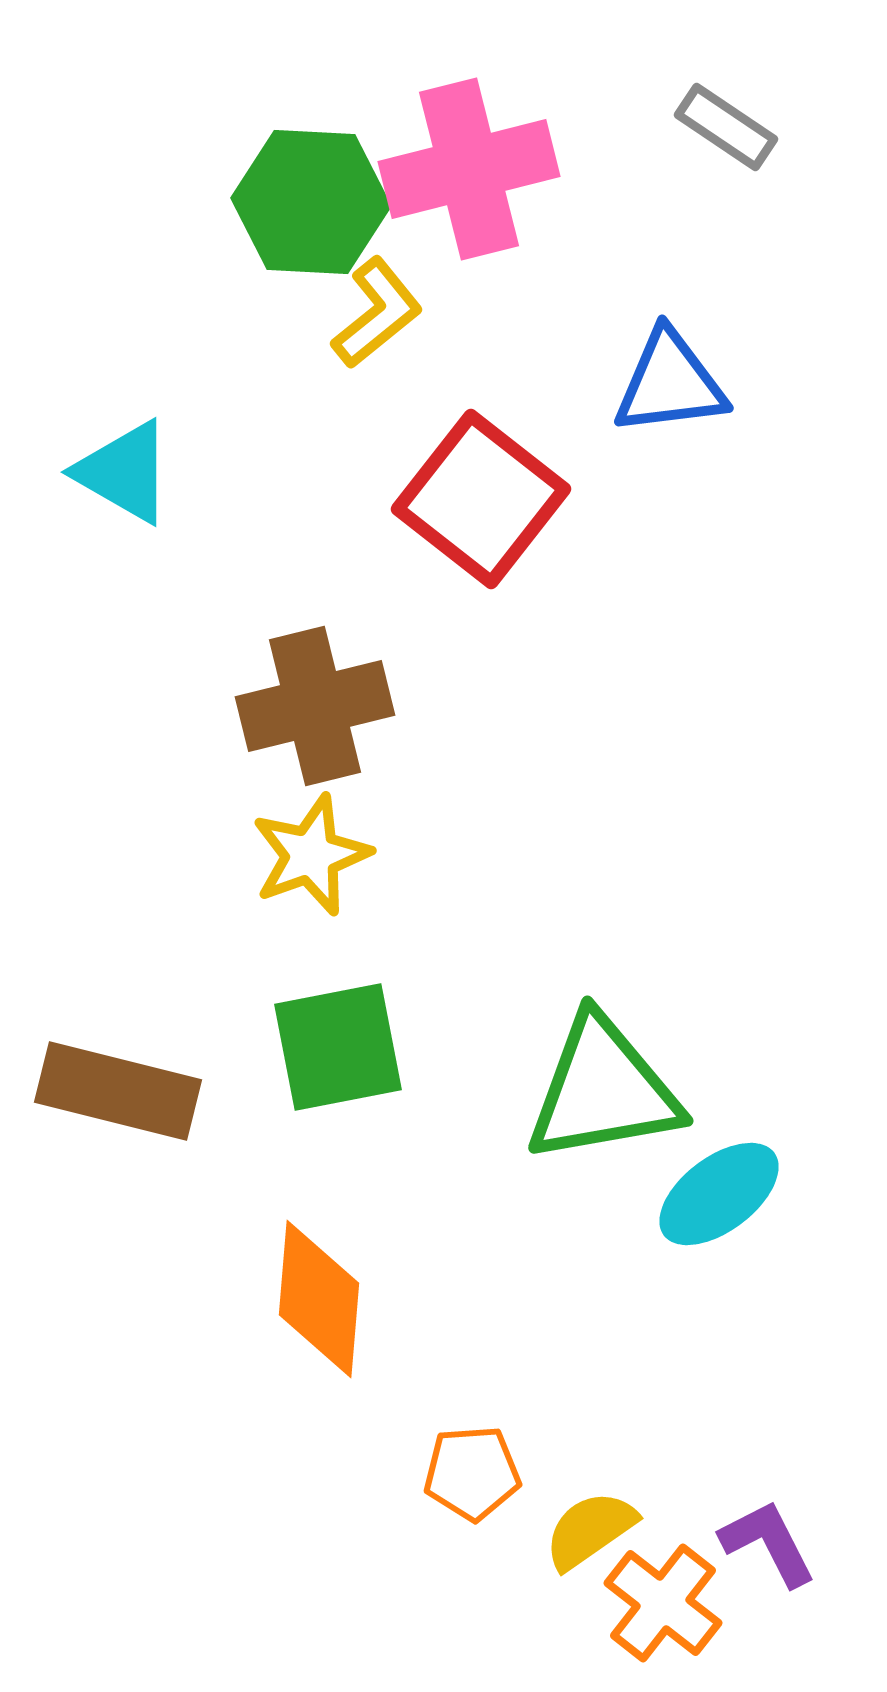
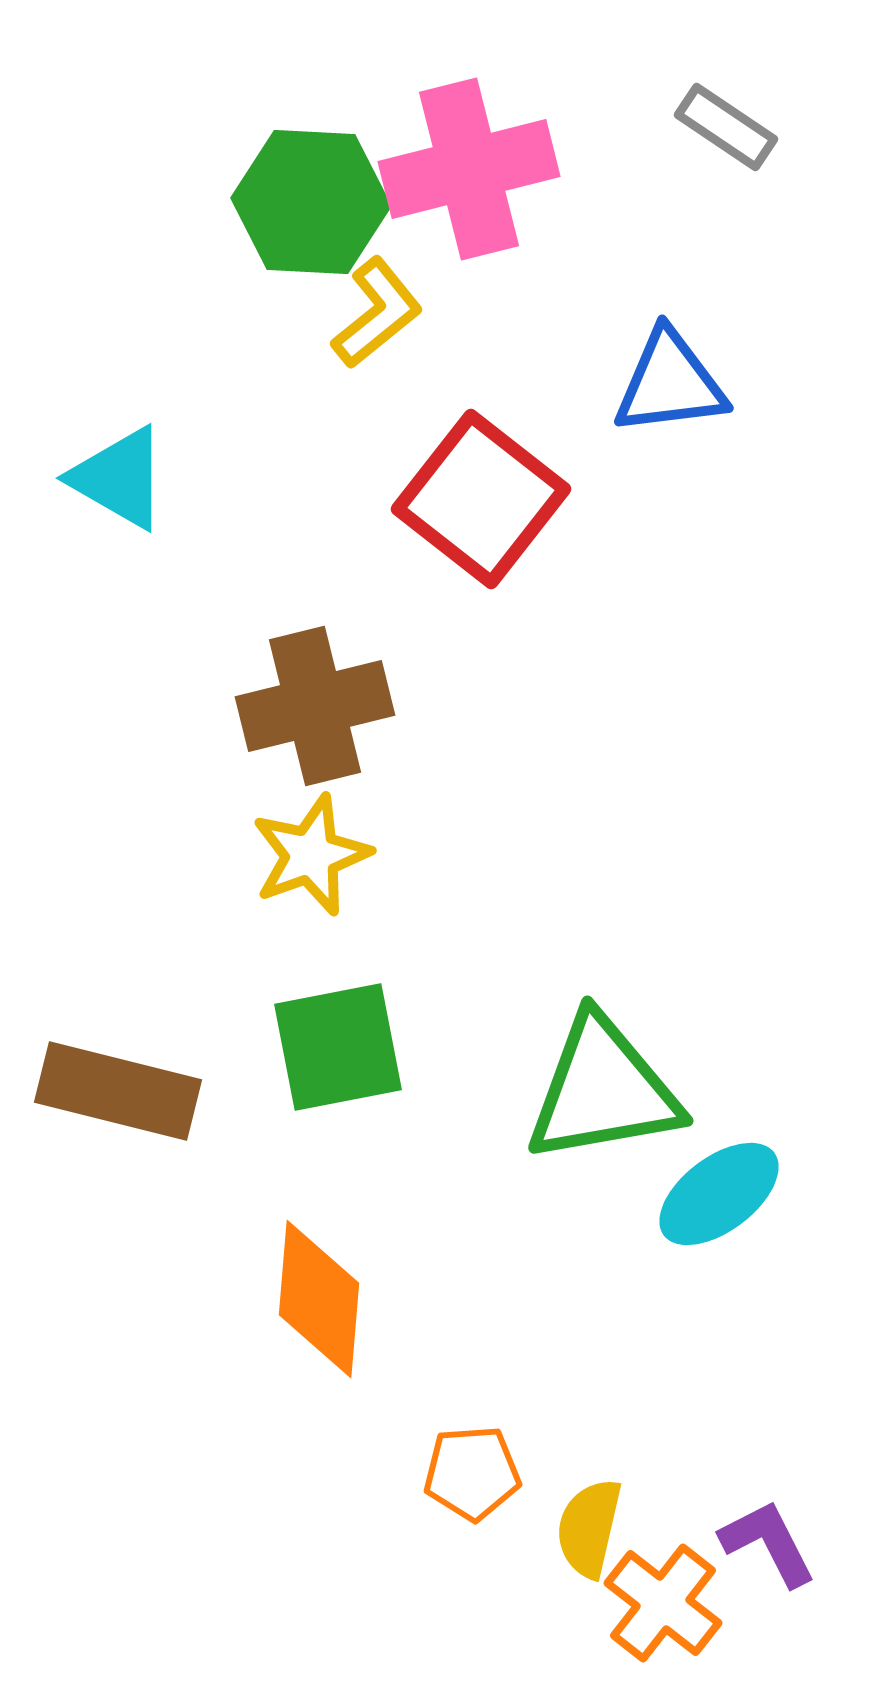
cyan triangle: moved 5 px left, 6 px down
yellow semicircle: moved 1 px left, 2 px up; rotated 42 degrees counterclockwise
